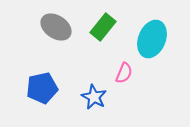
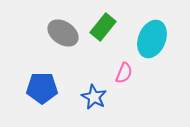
gray ellipse: moved 7 px right, 6 px down
blue pentagon: rotated 12 degrees clockwise
